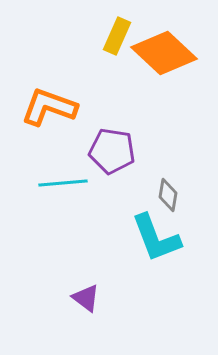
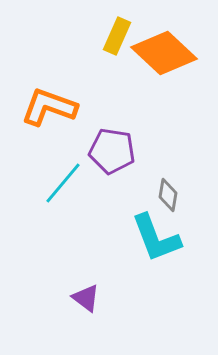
cyan line: rotated 45 degrees counterclockwise
